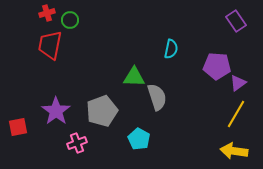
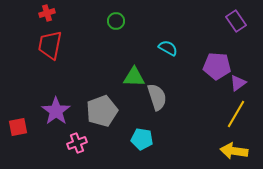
green circle: moved 46 px right, 1 px down
cyan semicircle: moved 3 px left, 1 px up; rotated 72 degrees counterclockwise
cyan pentagon: moved 3 px right; rotated 20 degrees counterclockwise
